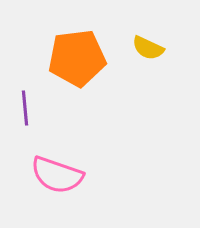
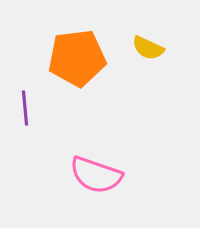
pink semicircle: moved 39 px right
